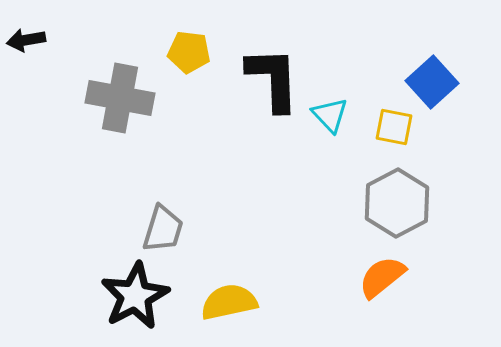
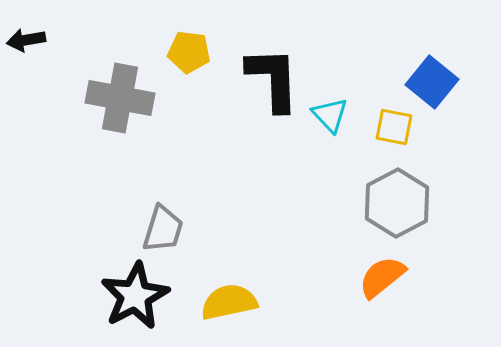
blue square: rotated 9 degrees counterclockwise
